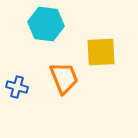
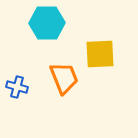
cyan hexagon: moved 1 px right, 1 px up; rotated 8 degrees counterclockwise
yellow square: moved 1 px left, 2 px down
